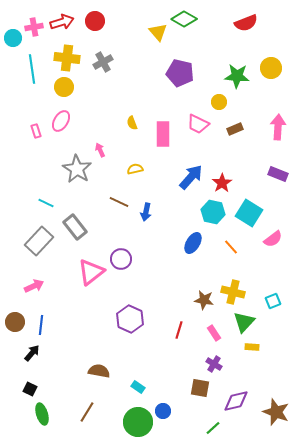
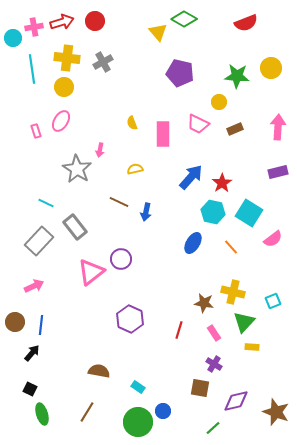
pink arrow at (100, 150): rotated 144 degrees counterclockwise
purple rectangle at (278, 174): moved 2 px up; rotated 36 degrees counterclockwise
brown star at (204, 300): moved 3 px down
